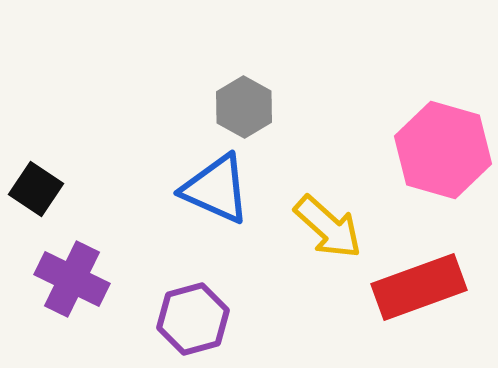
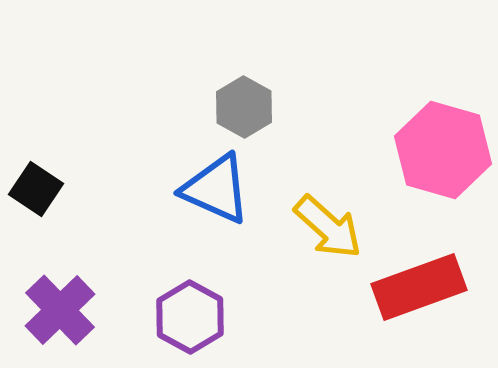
purple cross: moved 12 px left, 31 px down; rotated 20 degrees clockwise
purple hexagon: moved 3 px left, 2 px up; rotated 16 degrees counterclockwise
